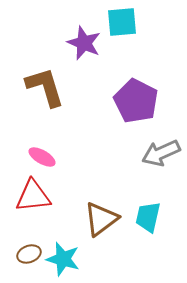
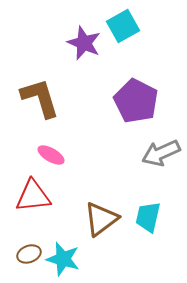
cyan square: moved 1 px right, 4 px down; rotated 24 degrees counterclockwise
brown L-shape: moved 5 px left, 11 px down
pink ellipse: moved 9 px right, 2 px up
